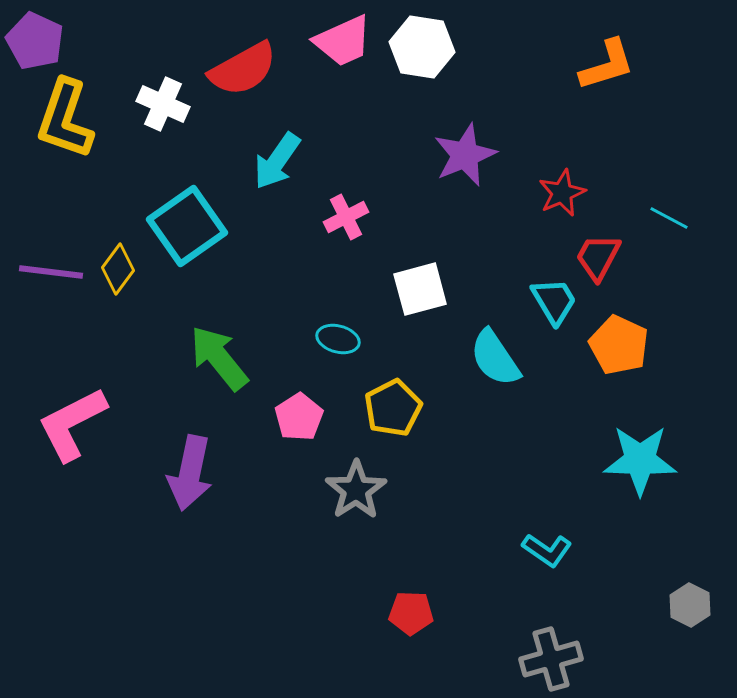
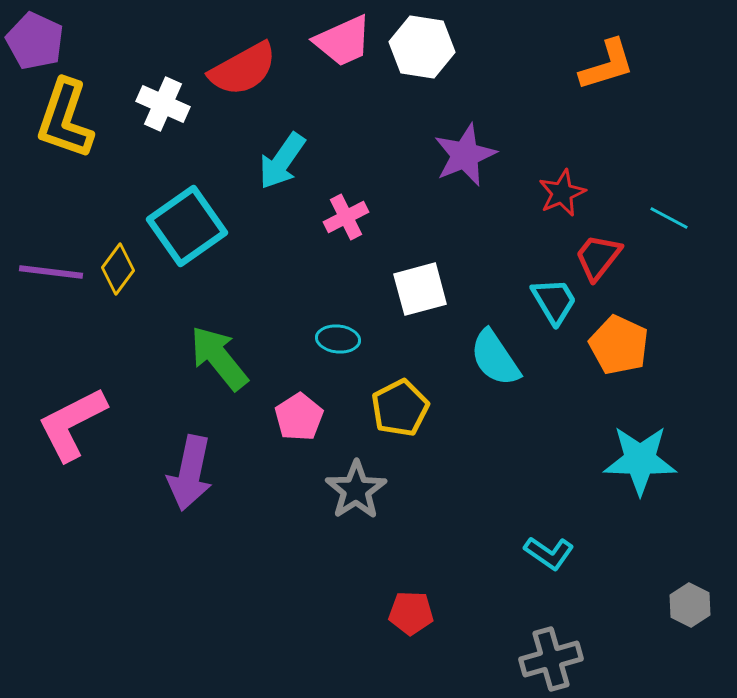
cyan arrow: moved 5 px right
red trapezoid: rotated 10 degrees clockwise
cyan ellipse: rotated 9 degrees counterclockwise
yellow pentagon: moved 7 px right
cyan L-shape: moved 2 px right, 3 px down
